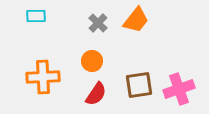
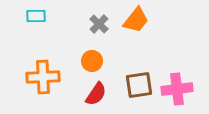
gray cross: moved 1 px right, 1 px down
pink cross: moved 2 px left; rotated 12 degrees clockwise
